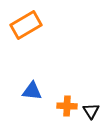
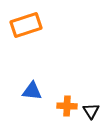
orange rectangle: rotated 12 degrees clockwise
